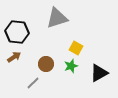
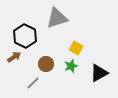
black hexagon: moved 8 px right, 4 px down; rotated 20 degrees clockwise
